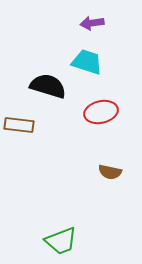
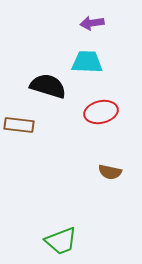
cyan trapezoid: rotated 16 degrees counterclockwise
